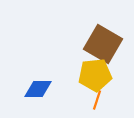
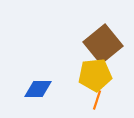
brown square: rotated 21 degrees clockwise
